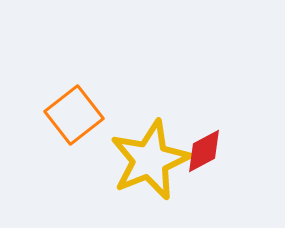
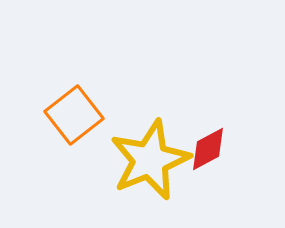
red diamond: moved 4 px right, 2 px up
